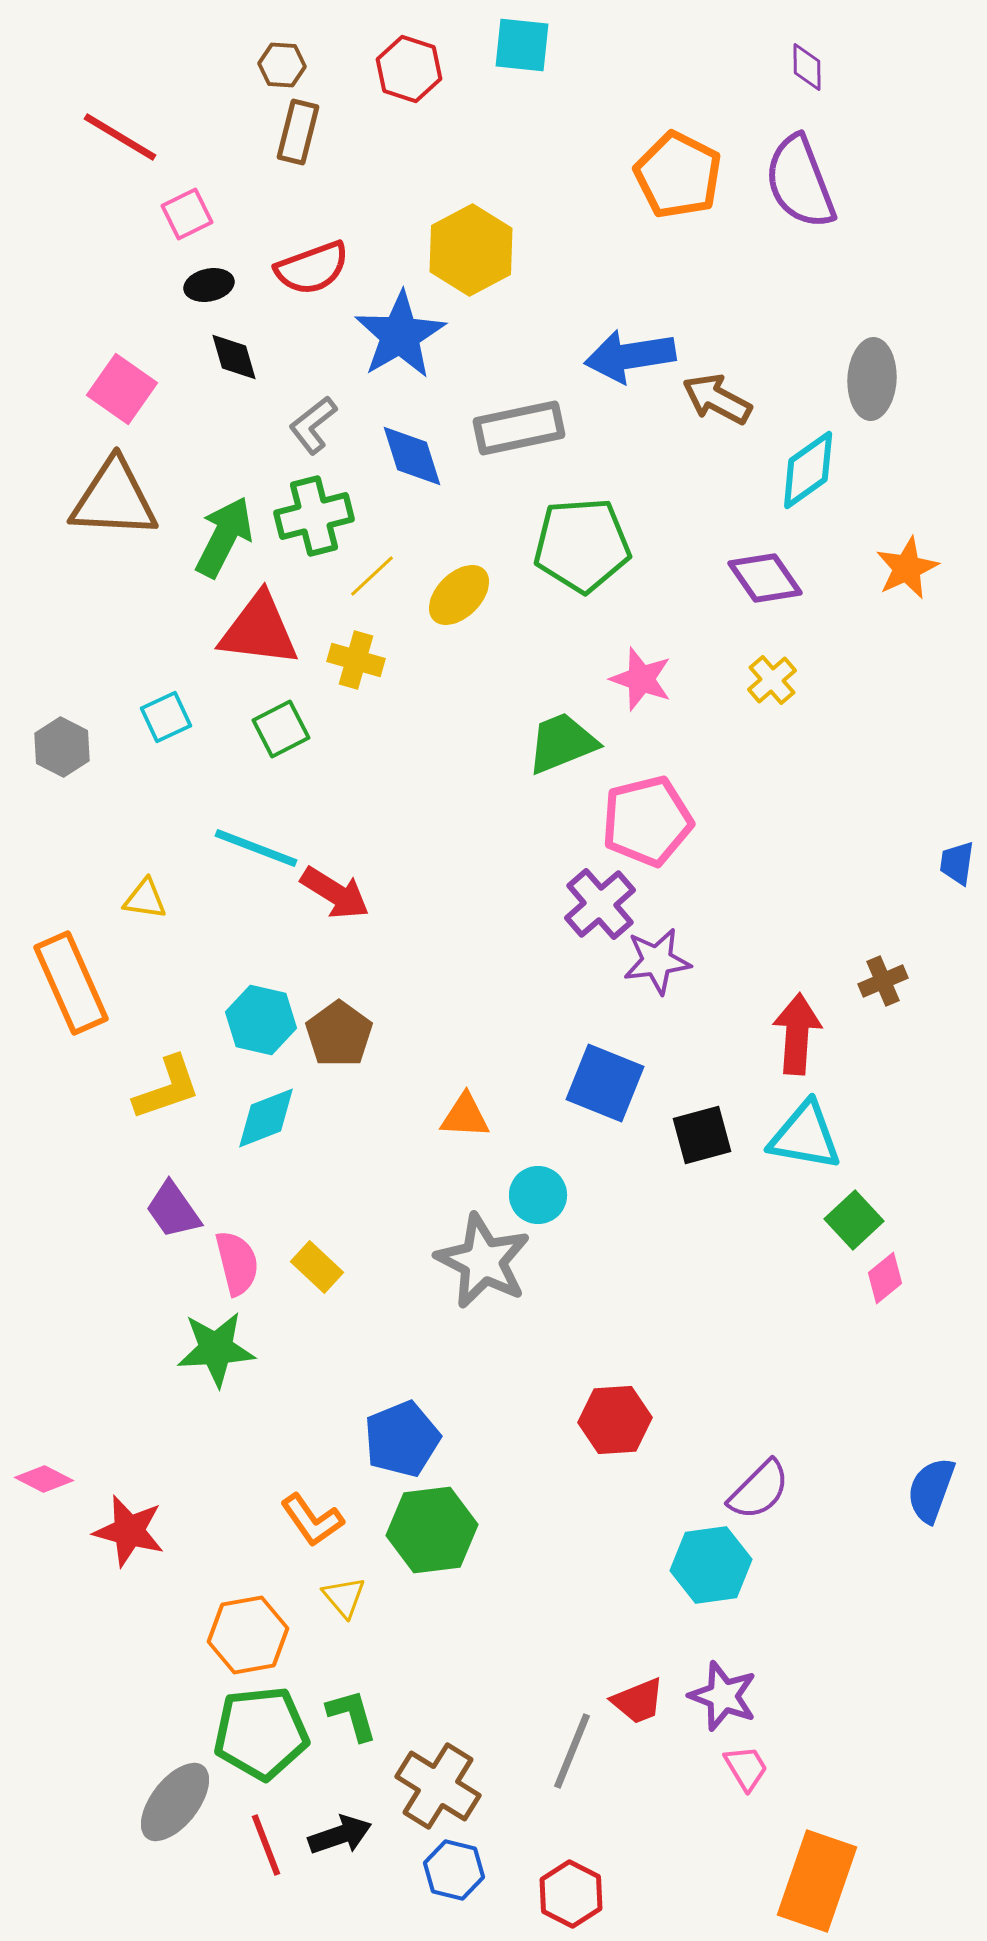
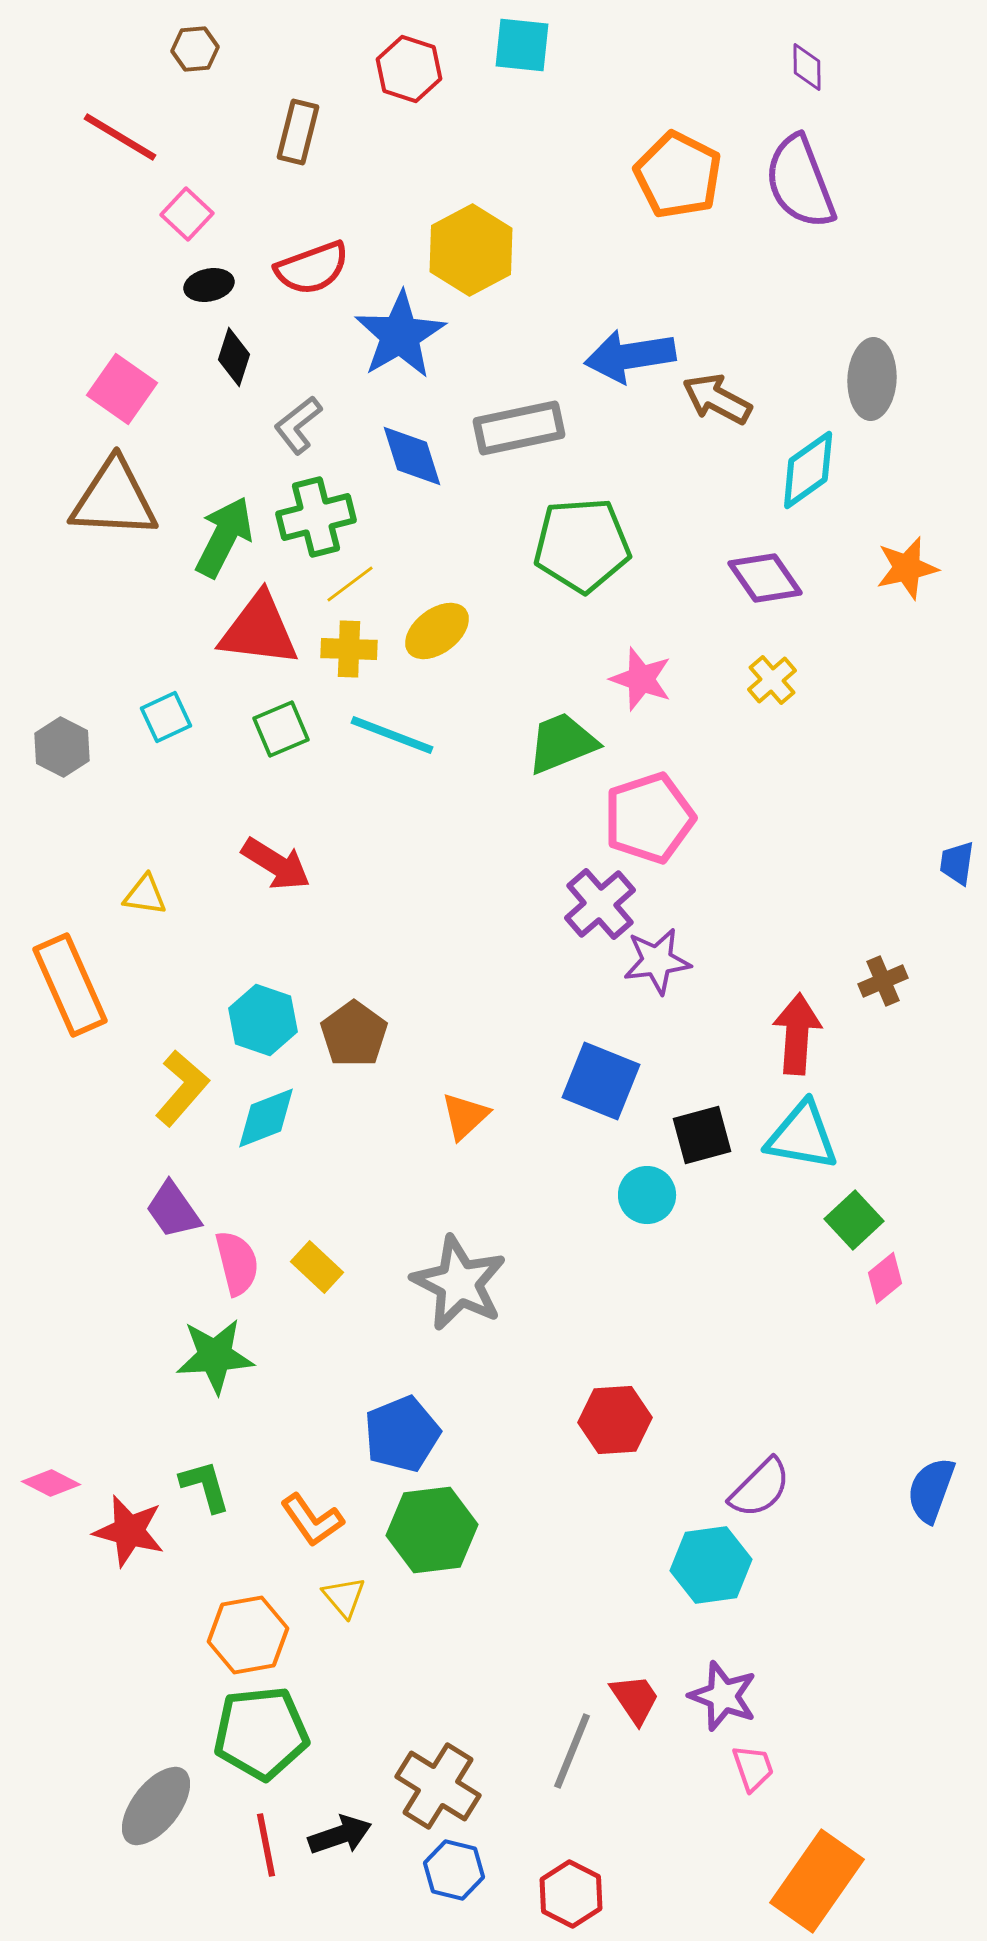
brown hexagon at (282, 65): moved 87 px left, 16 px up; rotated 9 degrees counterclockwise
pink square at (187, 214): rotated 21 degrees counterclockwise
black diamond at (234, 357): rotated 34 degrees clockwise
gray L-shape at (313, 425): moved 15 px left
green cross at (314, 516): moved 2 px right, 1 px down
orange star at (907, 568): rotated 12 degrees clockwise
yellow line at (372, 576): moved 22 px left, 8 px down; rotated 6 degrees clockwise
yellow ellipse at (459, 595): moved 22 px left, 36 px down; rotated 8 degrees clockwise
yellow cross at (356, 660): moved 7 px left, 11 px up; rotated 14 degrees counterclockwise
green square at (281, 729): rotated 4 degrees clockwise
pink pentagon at (647, 821): moved 2 px right, 3 px up; rotated 4 degrees counterclockwise
cyan line at (256, 848): moved 136 px right, 113 px up
red arrow at (335, 893): moved 59 px left, 29 px up
yellow triangle at (145, 899): moved 4 px up
orange rectangle at (71, 983): moved 1 px left, 2 px down
cyan hexagon at (261, 1020): moved 2 px right; rotated 6 degrees clockwise
brown pentagon at (339, 1034): moved 15 px right
blue square at (605, 1083): moved 4 px left, 2 px up
yellow L-shape at (167, 1088): moved 15 px right; rotated 30 degrees counterclockwise
orange triangle at (465, 1116): rotated 46 degrees counterclockwise
cyan triangle at (805, 1136): moved 3 px left
cyan circle at (538, 1195): moved 109 px right
gray star at (483, 1261): moved 24 px left, 22 px down
green star at (216, 1349): moved 1 px left, 7 px down
blue pentagon at (402, 1439): moved 5 px up
pink diamond at (44, 1479): moved 7 px right, 4 px down
purple semicircle at (759, 1490): moved 1 px right, 2 px up
red trapezoid at (638, 1701): moved 3 px left, 2 px up; rotated 102 degrees counterclockwise
green L-shape at (352, 1715): moved 147 px left, 229 px up
pink trapezoid at (746, 1768): moved 7 px right; rotated 12 degrees clockwise
gray ellipse at (175, 1802): moved 19 px left, 4 px down
red line at (266, 1845): rotated 10 degrees clockwise
orange rectangle at (817, 1881): rotated 16 degrees clockwise
